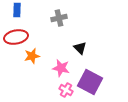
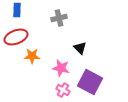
red ellipse: rotated 10 degrees counterclockwise
orange star: rotated 14 degrees clockwise
pink cross: moved 3 px left
